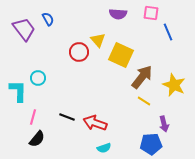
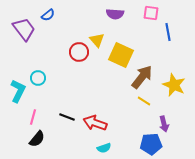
purple semicircle: moved 3 px left
blue semicircle: moved 4 px up; rotated 80 degrees clockwise
blue line: rotated 12 degrees clockwise
yellow triangle: moved 1 px left
cyan L-shape: rotated 25 degrees clockwise
